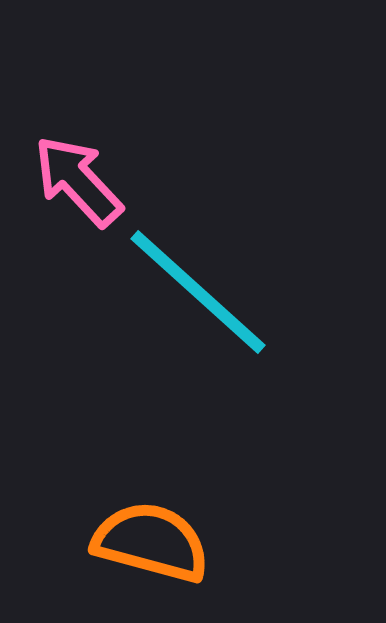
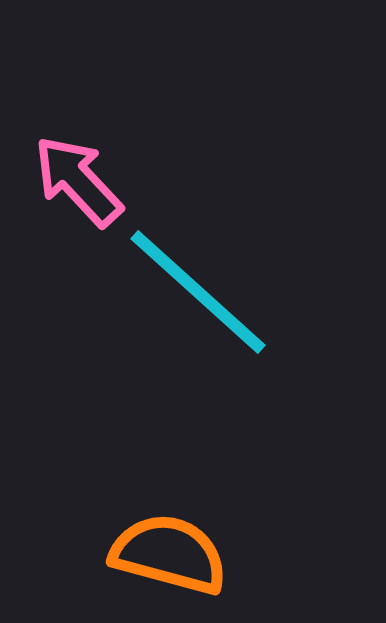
orange semicircle: moved 18 px right, 12 px down
